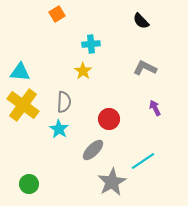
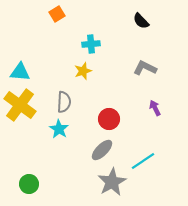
yellow star: rotated 18 degrees clockwise
yellow cross: moved 3 px left
gray ellipse: moved 9 px right
